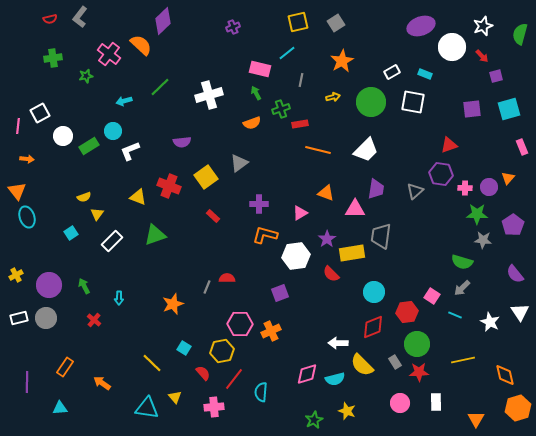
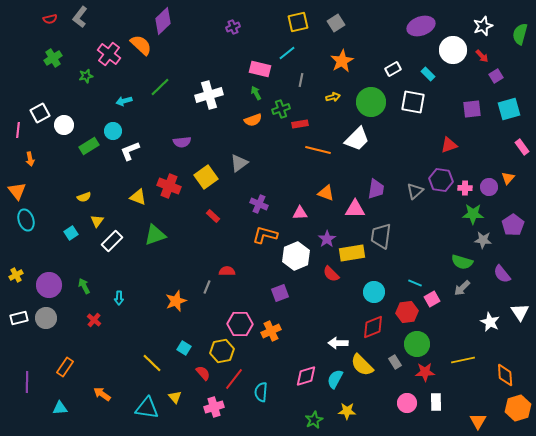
white circle at (452, 47): moved 1 px right, 3 px down
green cross at (53, 58): rotated 24 degrees counterclockwise
white rectangle at (392, 72): moved 1 px right, 3 px up
cyan rectangle at (425, 74): moved 3 px right; rotated 24 degrees clockwise
purple square at (496, 76): rotated 16 degrees counterclockwise
orange semicircle at (252, 123): moved 1 px right, 3 px up
pink line at (18, 126): moved 4 px down
white circle at (63, 136): moved 1 px right, 11 px up
pink rectangle at (522, 147): rotated 14 degrees counterclockwise
white trapezoid at (366, 150): moved 9 px left, 11 px up
orange arrow at (27, 159): moved 3 px right; rotated 72 degrees clockwise
purple hexagon at (441, 174): moved 6 px down
purple cross at (259, 204): rotated 24 degrees clockwise
pink triangle at (300, 213): rotated 28 degrees clockwise
yellow triangle at (97, 214): moved 7 px down
green star at (477, 214): moved 4 px left
cyan ellipse at (27, 217): moved 1 px left, 3 px down
white hexagon at (296, 256): rotated 16 degrees counterclockwise
purple semicircle at (515, 274): moved 13 px left
red semicircle at (227, 278): moved 7 px up
pink square at (432, 296): moved 3 px down; rotated 28 degrees clockwise
orange star at (173, 304): moved 3 px right, 3 px up
cyan line at (455, 315): moved 40 px left, 32 px up
red star at (419, 372): moved 6 px right
pink diamond at (307, 374): moved 1 px left, 2 px down
orange diamond at (505, 375): rotated 10 degrees clockwise
cyan semicircle at (335, 379): rotated 132 degrees clockwise
orange arrow at (102, 383): moved 11 px down
pink circle at (400, 403): moved 7 px right
pink cross at (214, 407): rotated 12 degrees counterclockwise
yellow star at (347, 411): rotated 18 degrees counterclockwise
orange triangle at (476, 419): moved 2 px right, 2 px down
